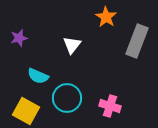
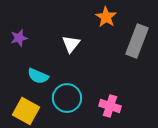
white triangle: moved 1 px left, 1 px up
